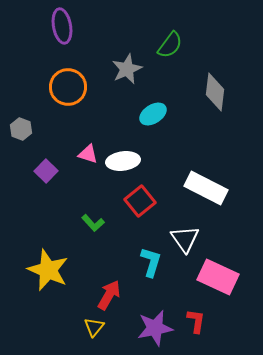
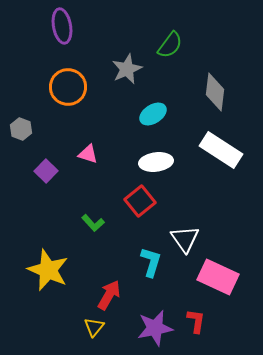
white ellipse: moved 33 px right, 1 px down
white rectangle: moved 15 px right, 38 px up; rotated 6 degrees clockwise
